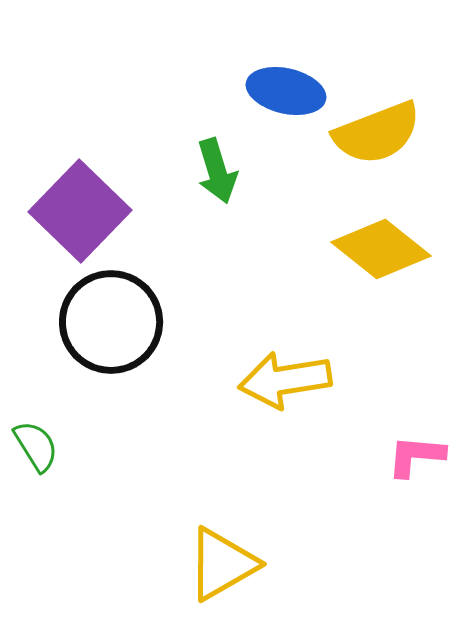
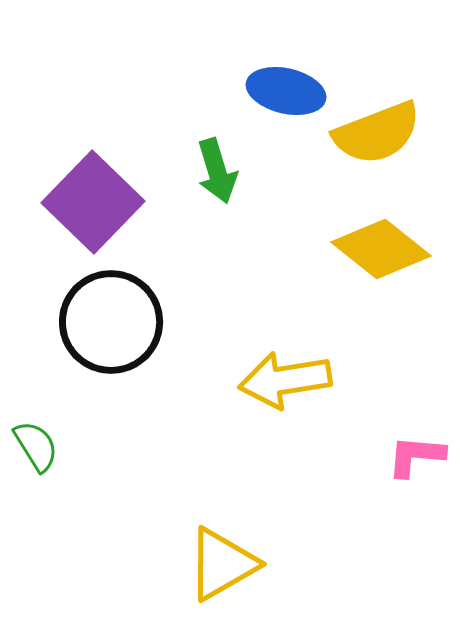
purple square: moved 13 px right, 9 px up
